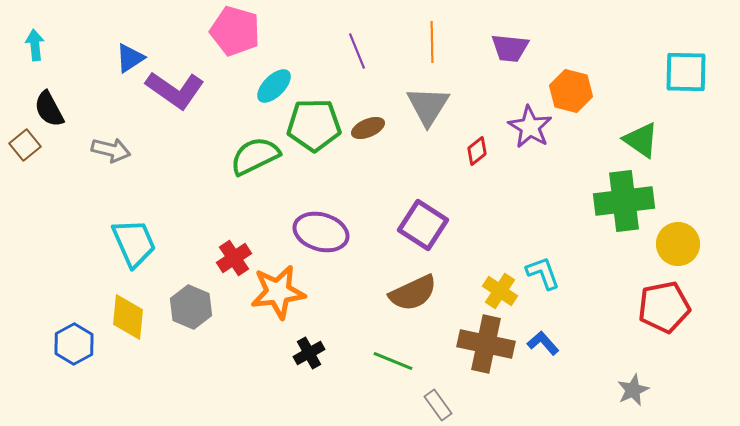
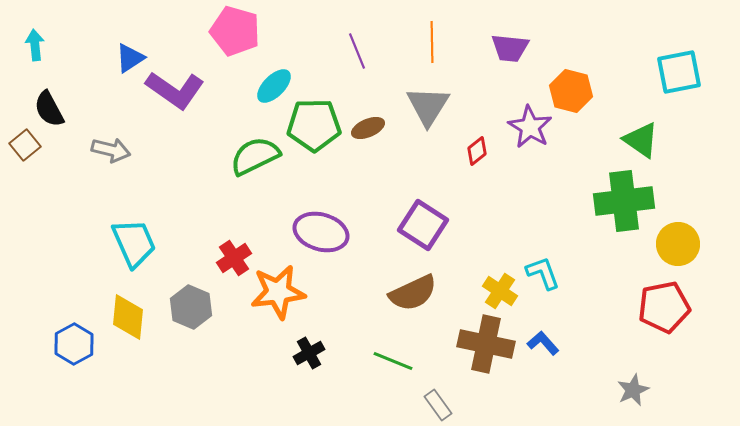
cyan square: moved 7 px left; rotated 12 degrees counterclockwise
